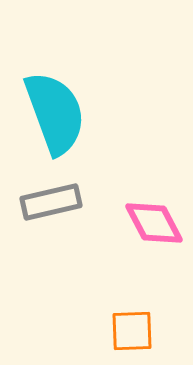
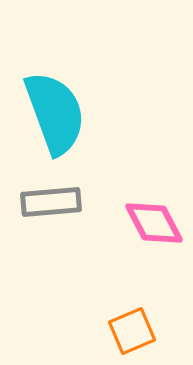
gray rectangle: rotated 8 degrees clockwise
orange square: rotated 21 degrees counterclockwise
